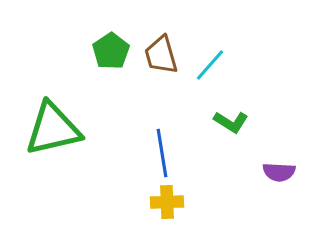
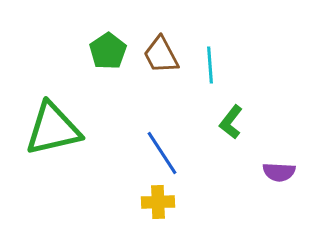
green pentagon: moved 3 px left
brown trapezoid: rotated 12 degrees counterclockwise
cyan line: rotated 45 degrees counterclockwise
green L-shape: rotated 96 degrees clockwise
blue line: rotated 24 degrees counterclockwise
yellow cross: moved 9 px left
